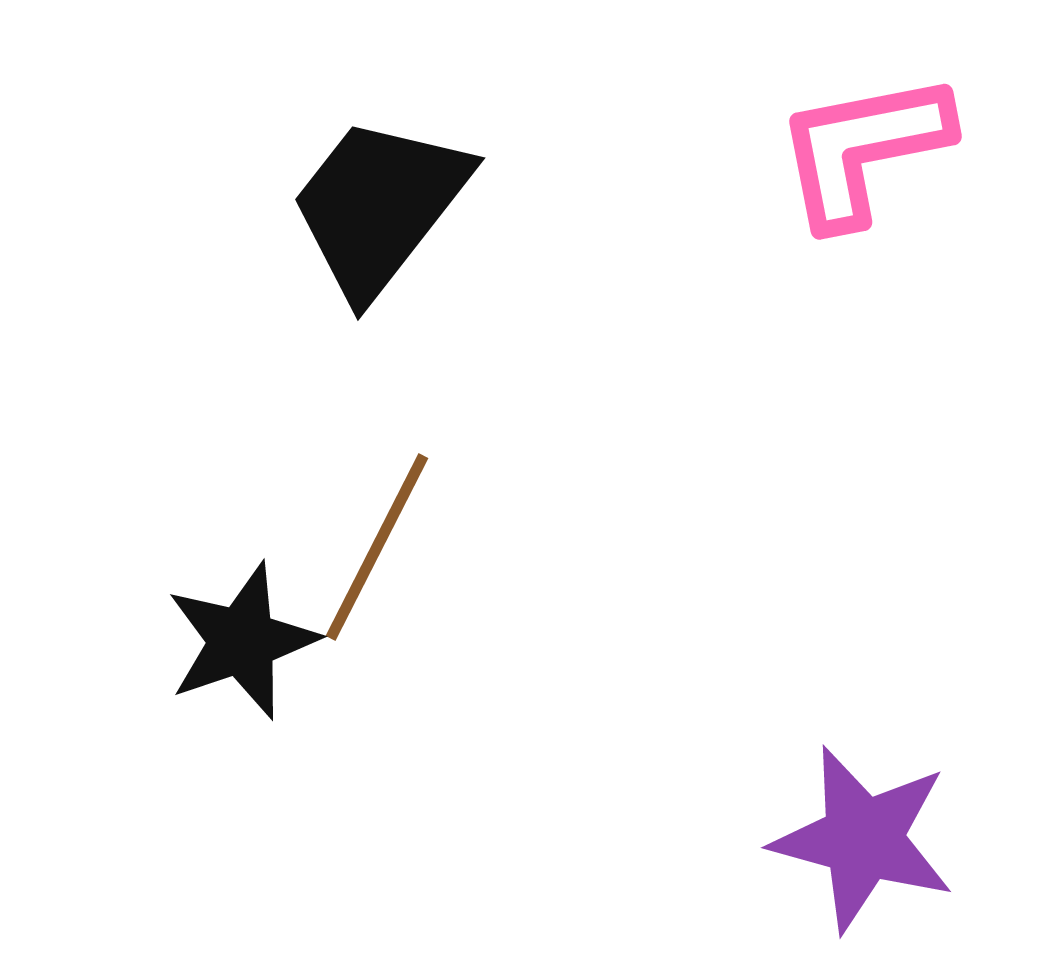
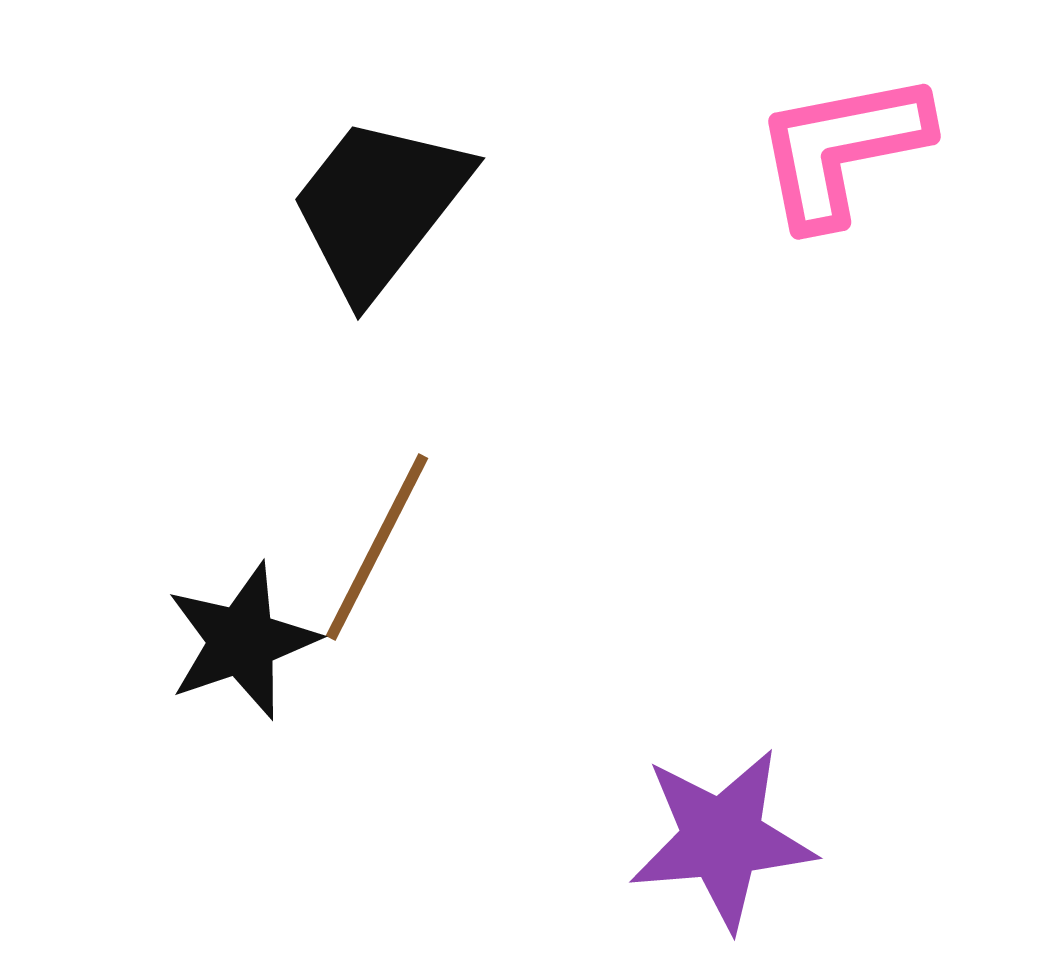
pink L-shape: moved 21 px left
purple star: moved 141 px left; rotated 20 degrees counterclockwise
